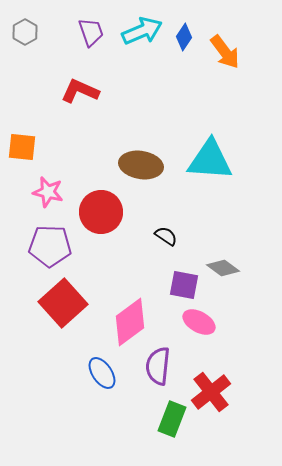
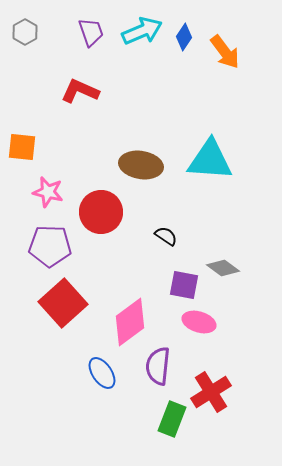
pink ellipse: rotated 12 degrees counterclockwise
red cross: rotated 6 degrees clockwise
